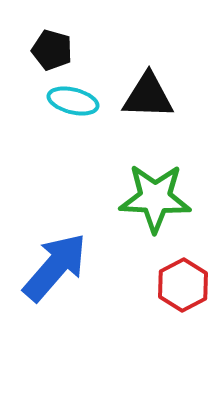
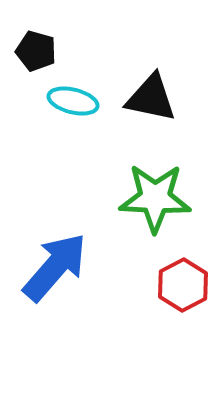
black pentagon: moved 16 px left, 1 px down
black triangle: moved 3 px right, 2 px down; rotated 10 degrees clockwise
